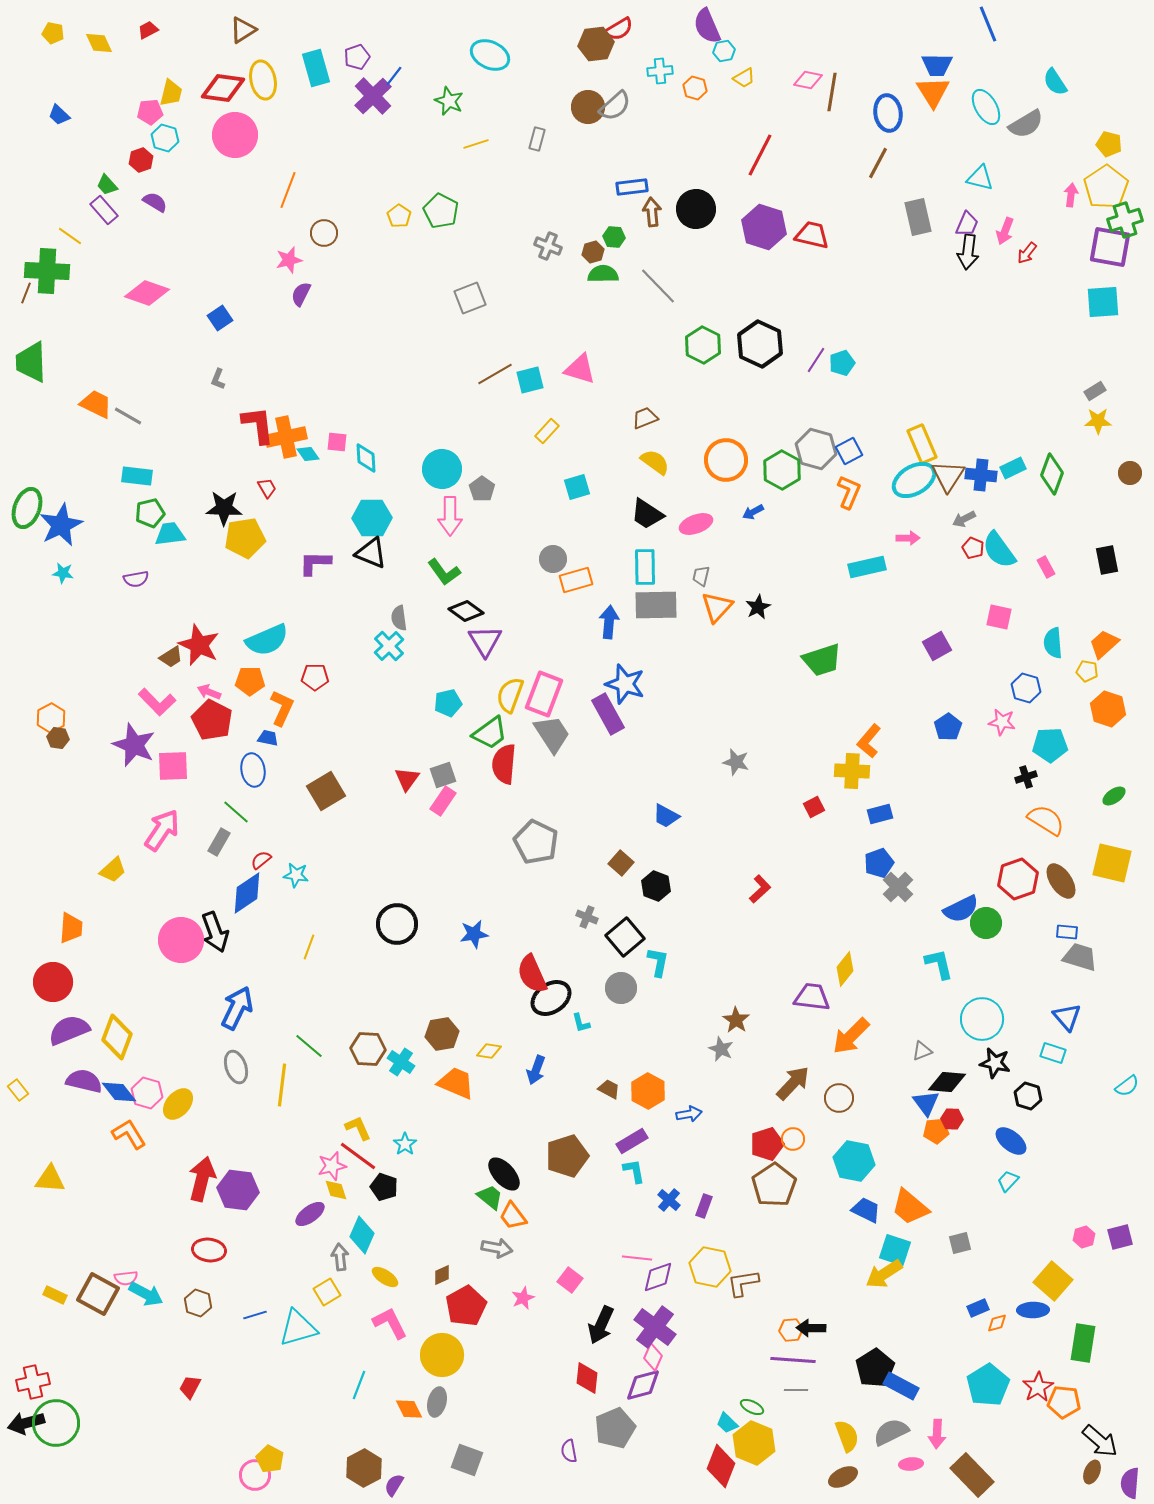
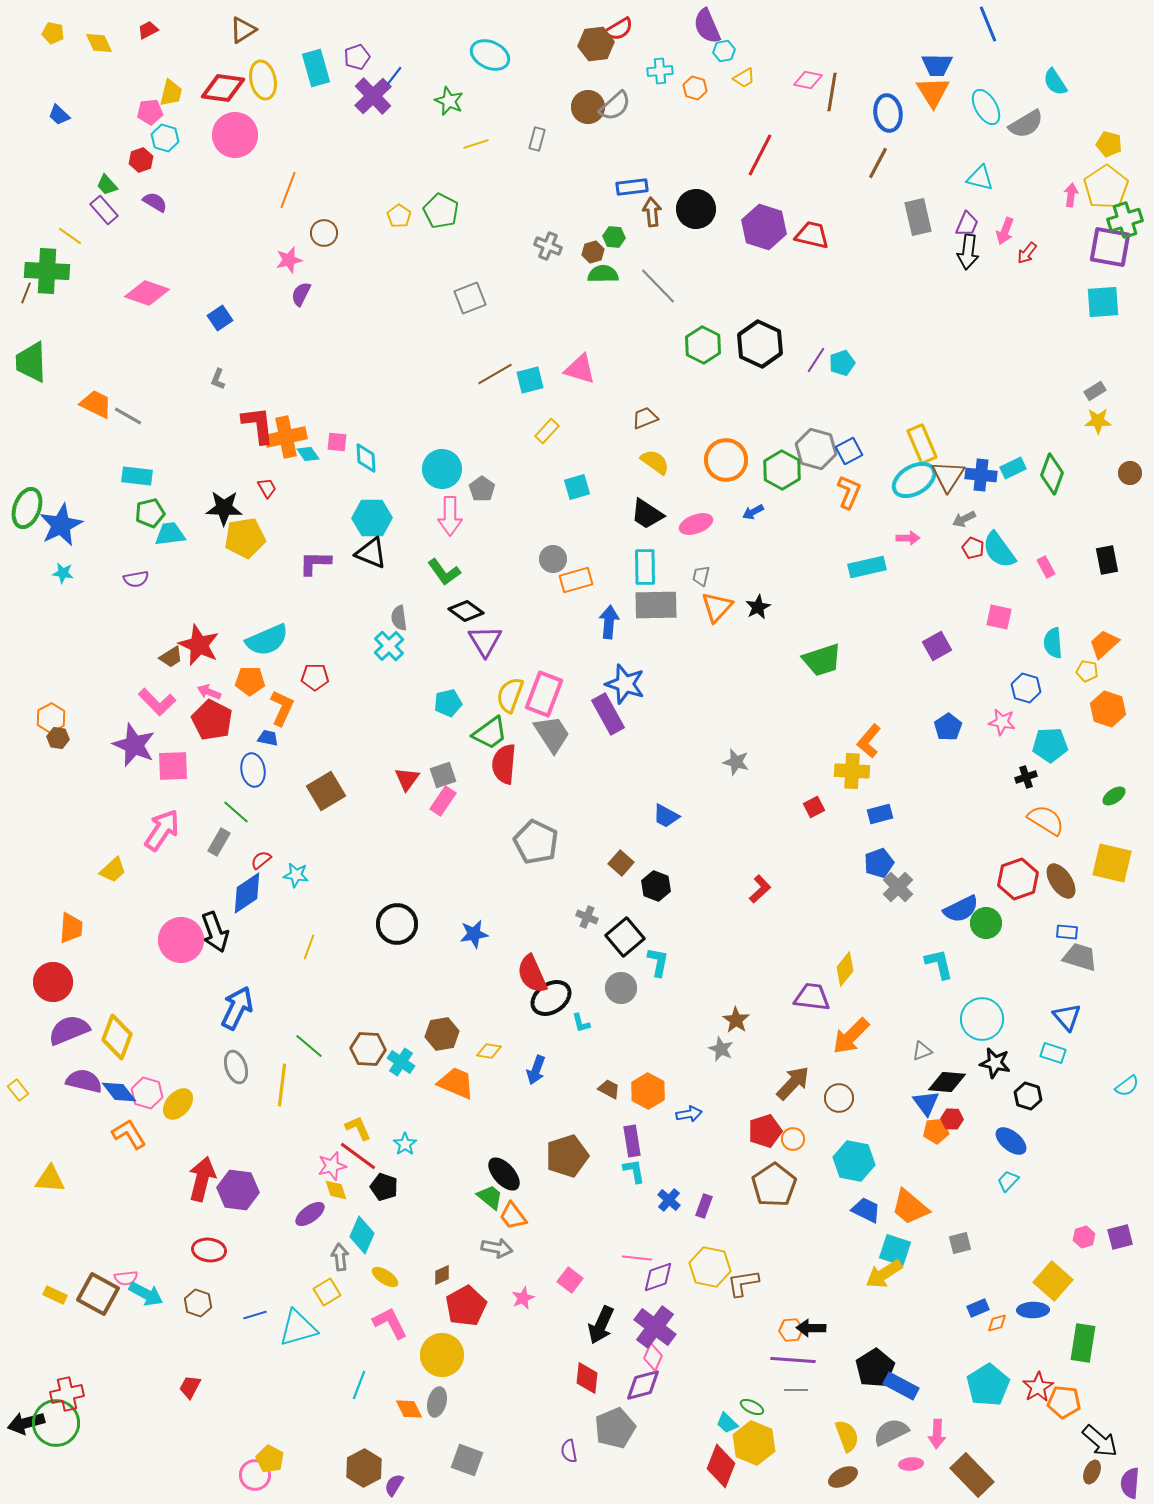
purple rectangle at (632, 1141): rotated 68 degrees counterclockwise
red pentagon at (767, 1144): moved 2 px left, 13 px up
red cross at (33, 1382): moved 34 px right, 12 px down
